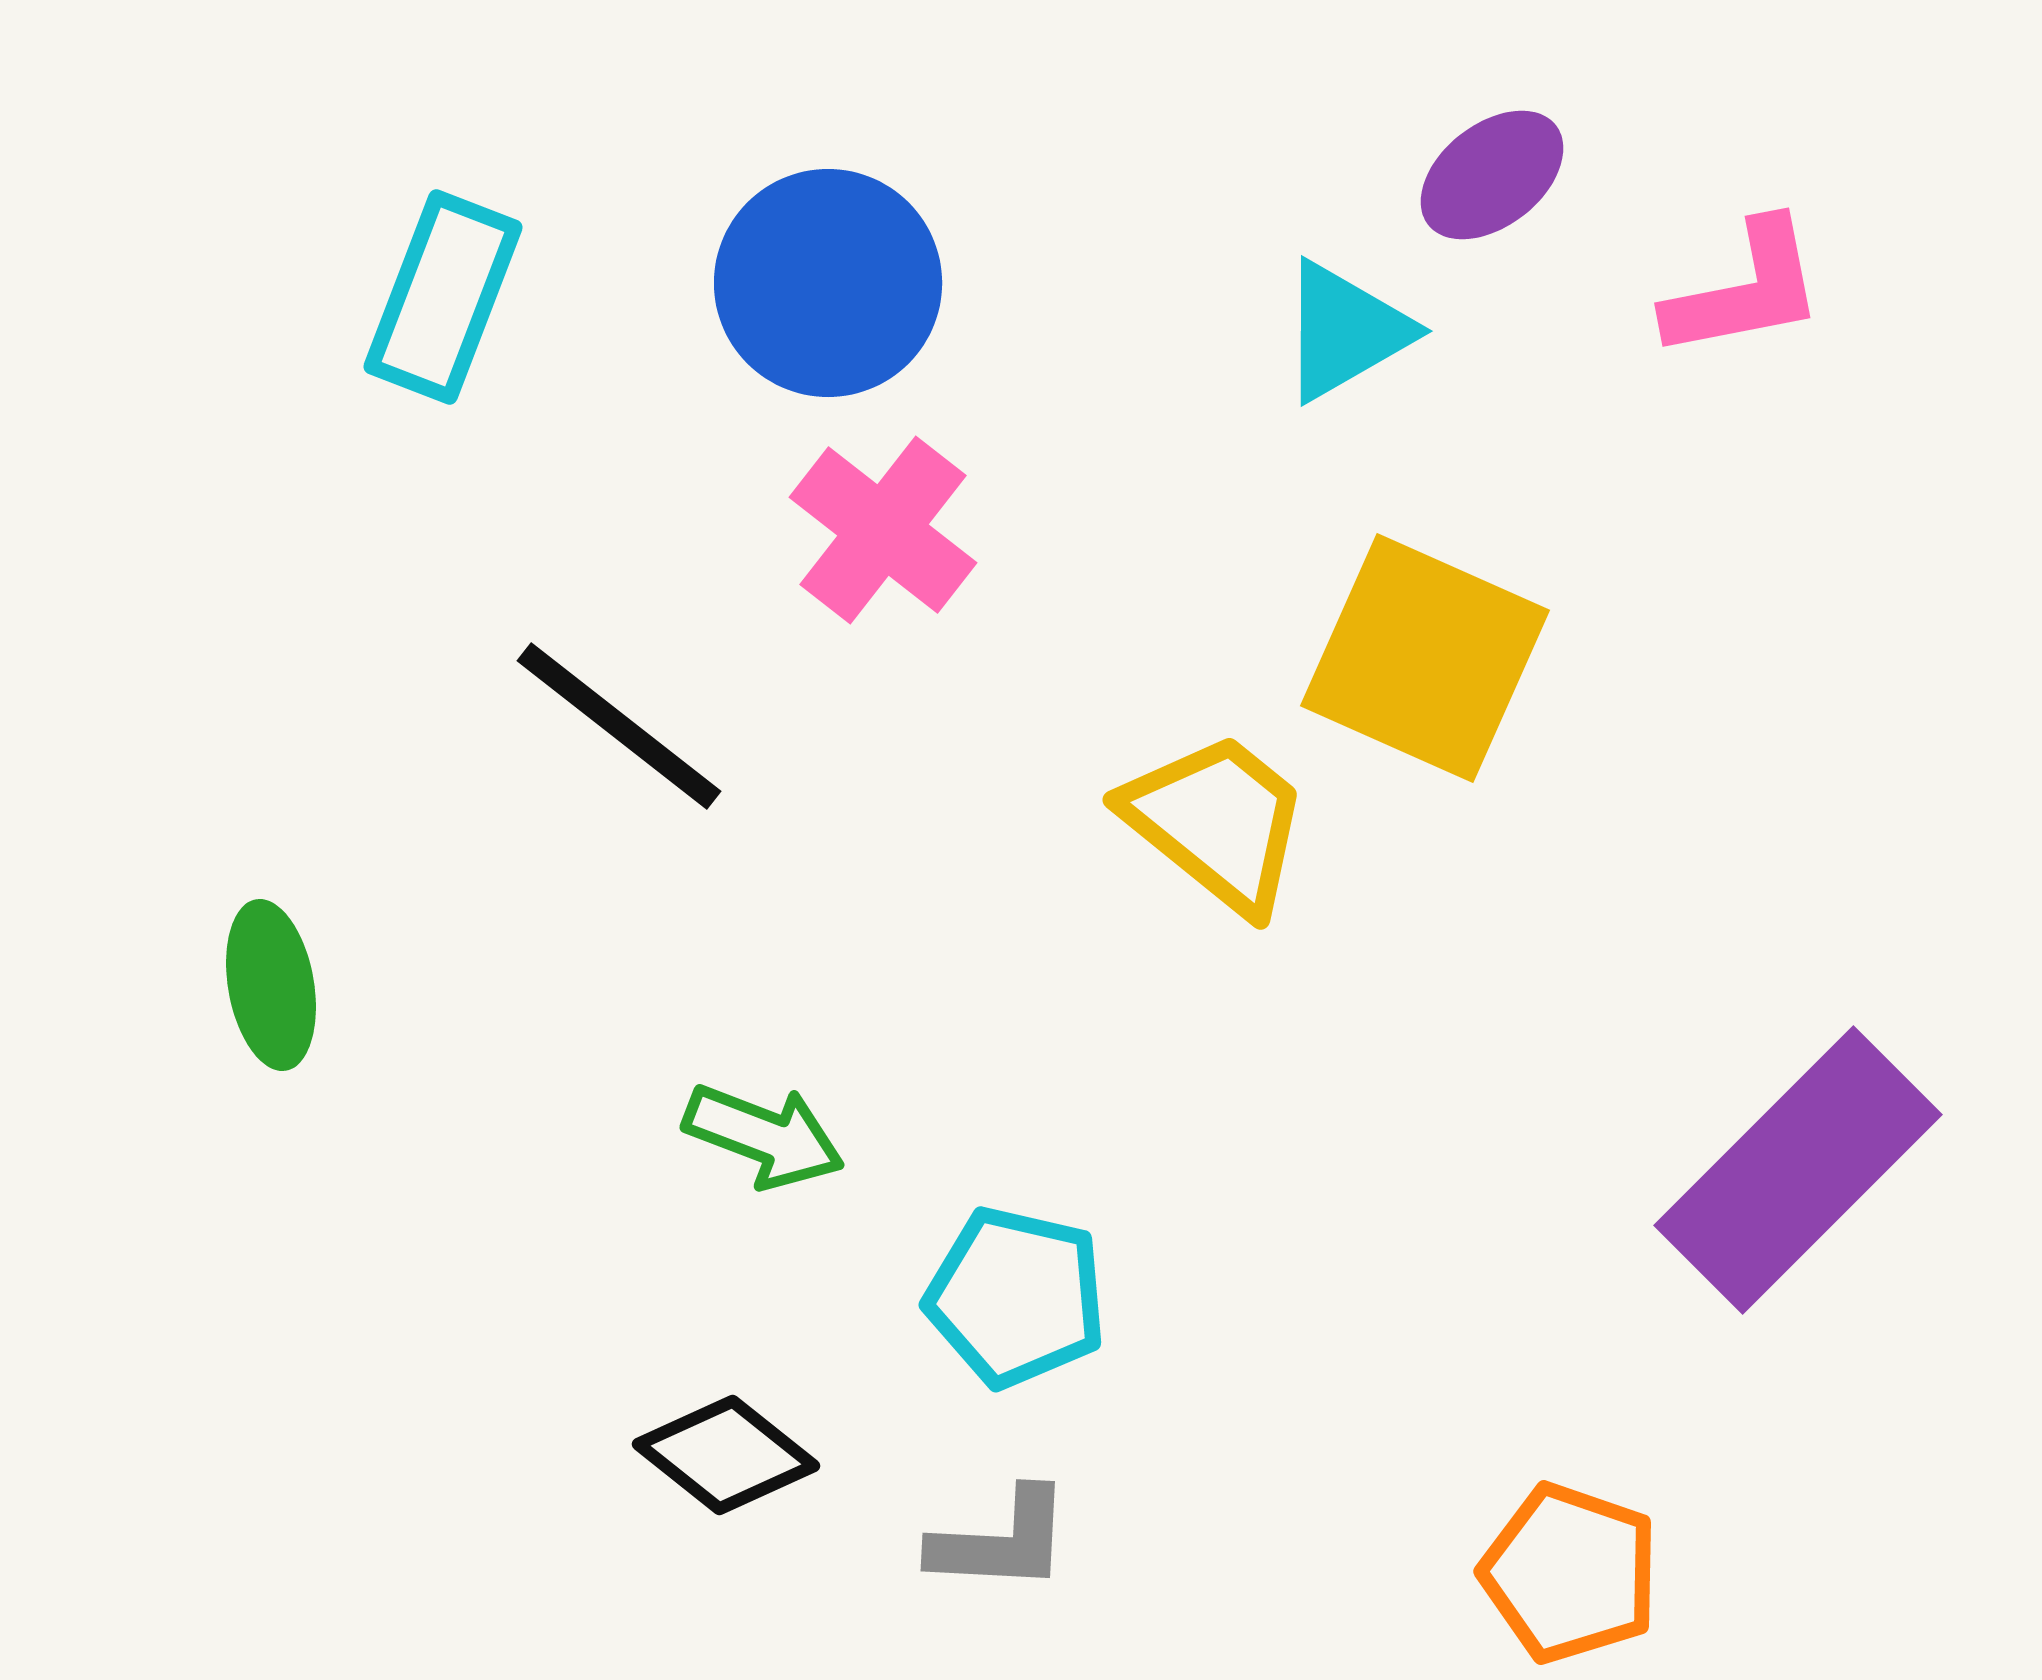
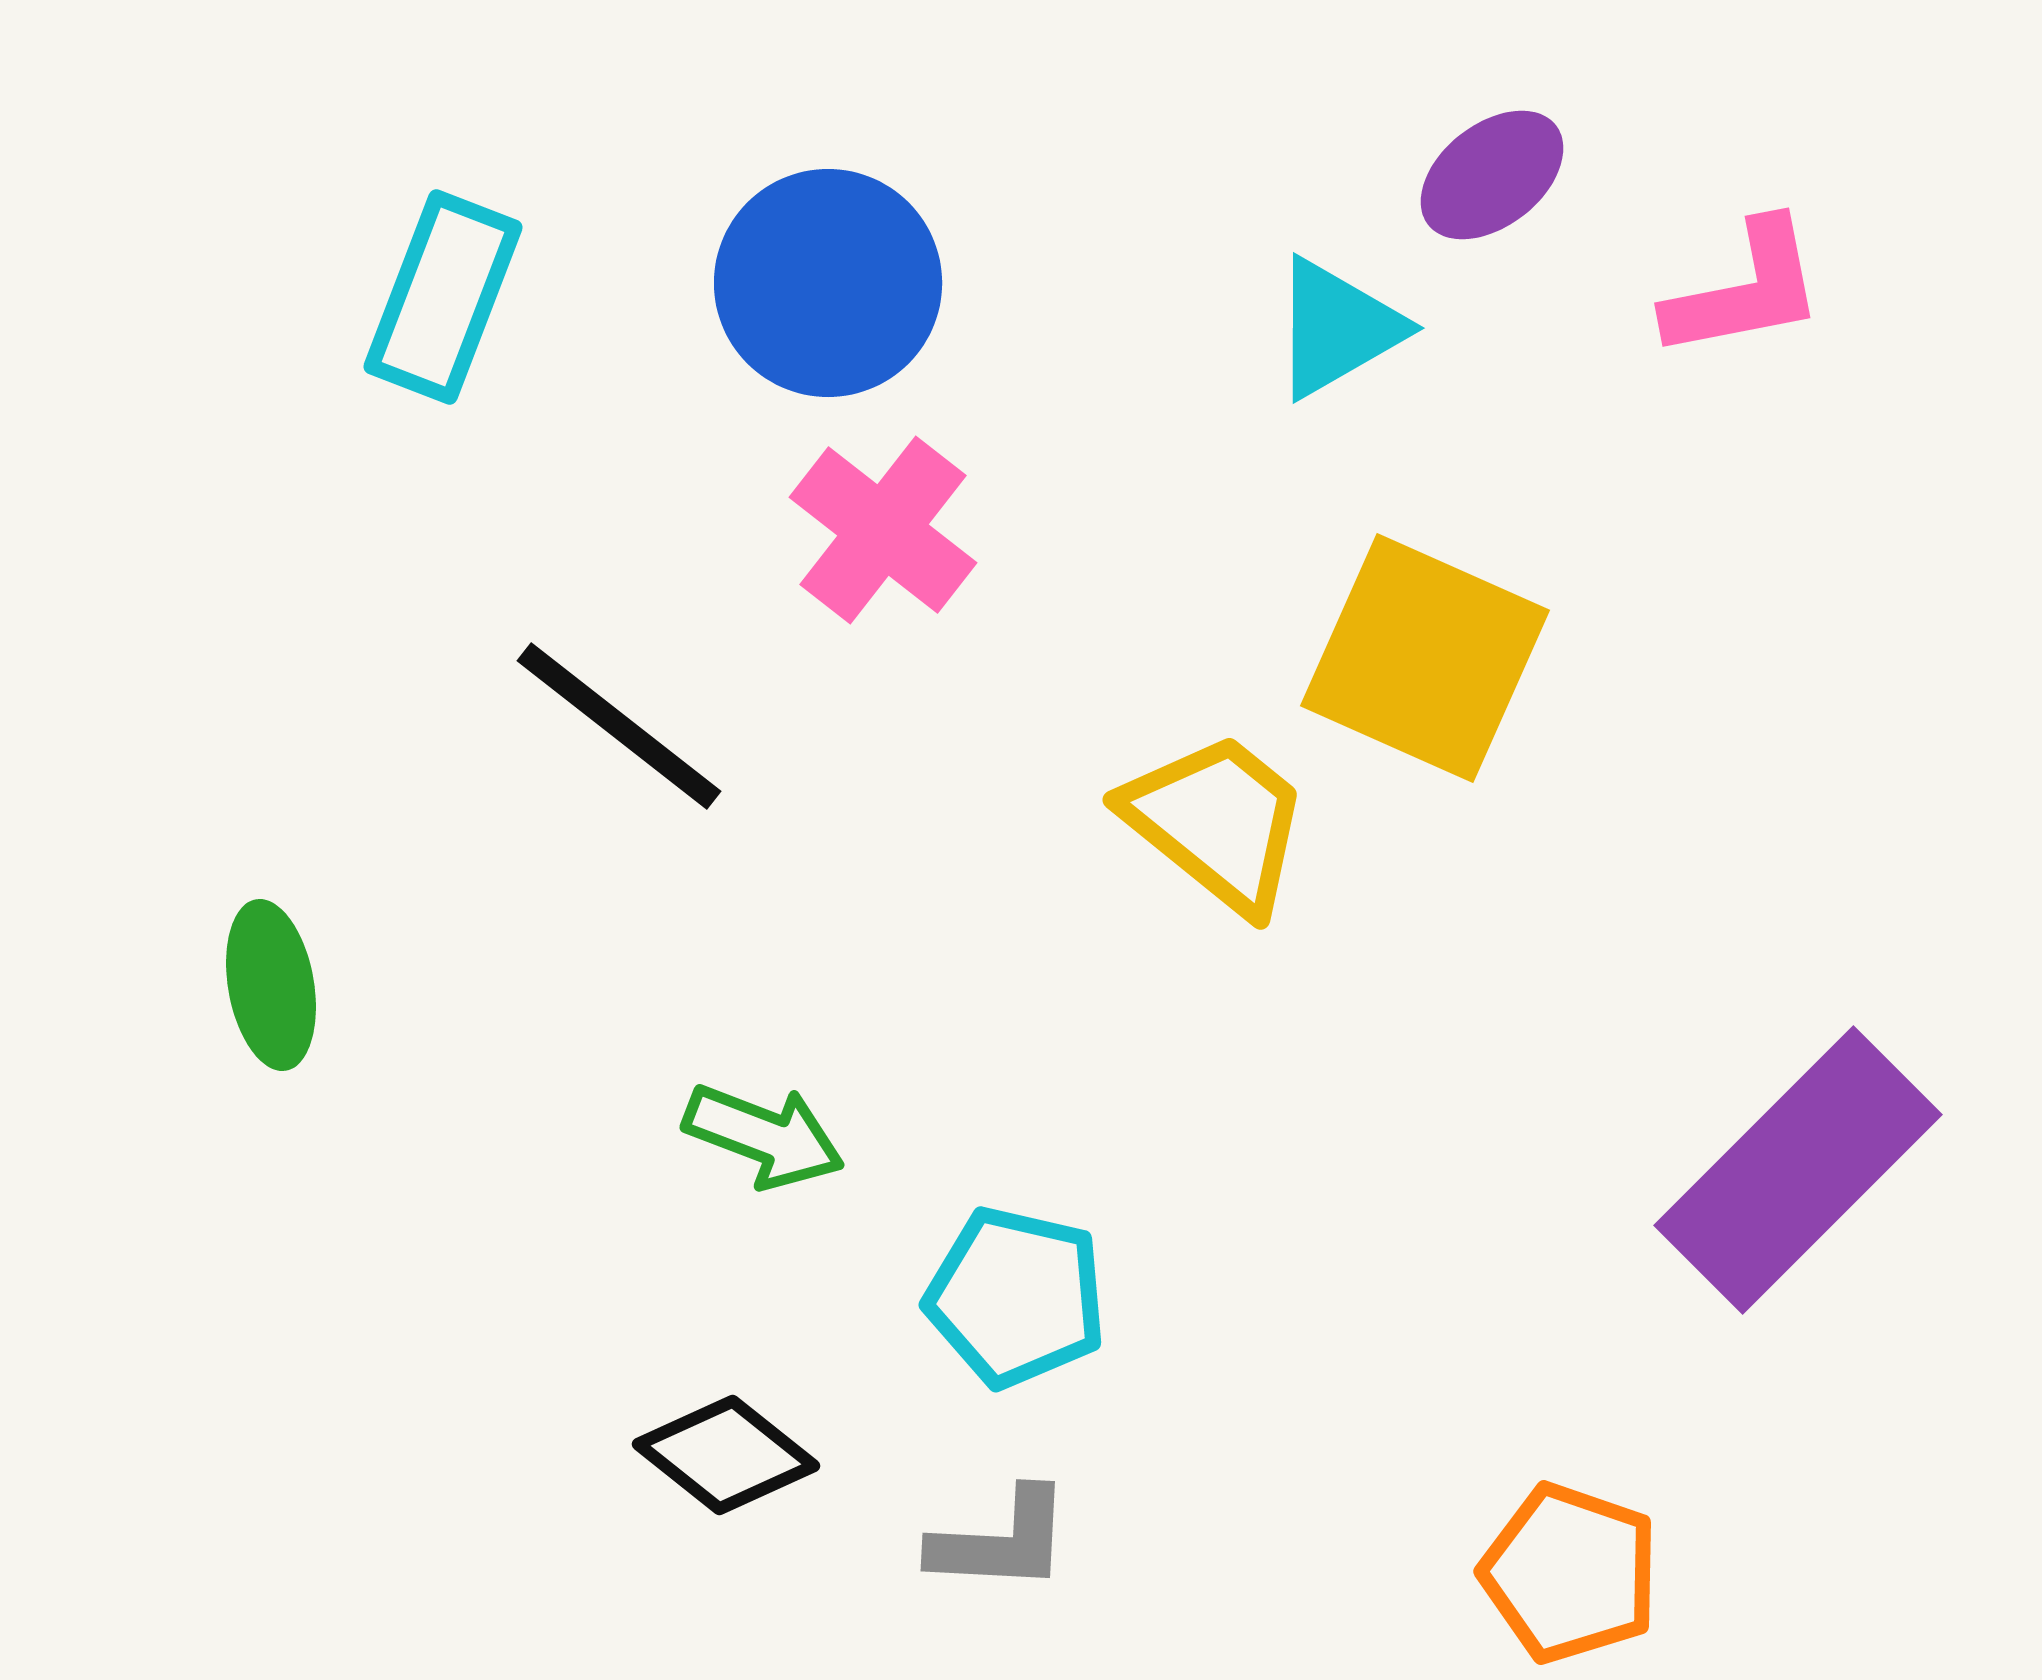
cyan triangle: moved 8 px left, 3 px up
